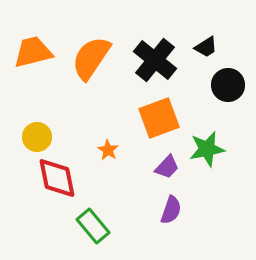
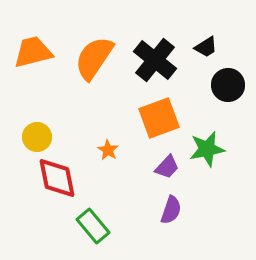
orange semicircle: moved 3 px right
